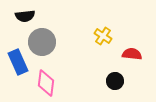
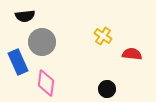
black circle: moved 8 px left, 8 px down
